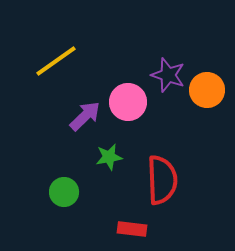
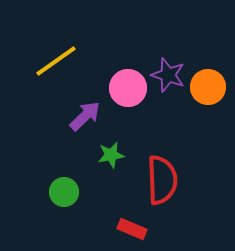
orange circle: moved 1 px right, 3 px up
pink circle: moved 14 px up
green star: moved 2 px right, 2 px up
red rectangle: rotated 16 degrees clockwise
